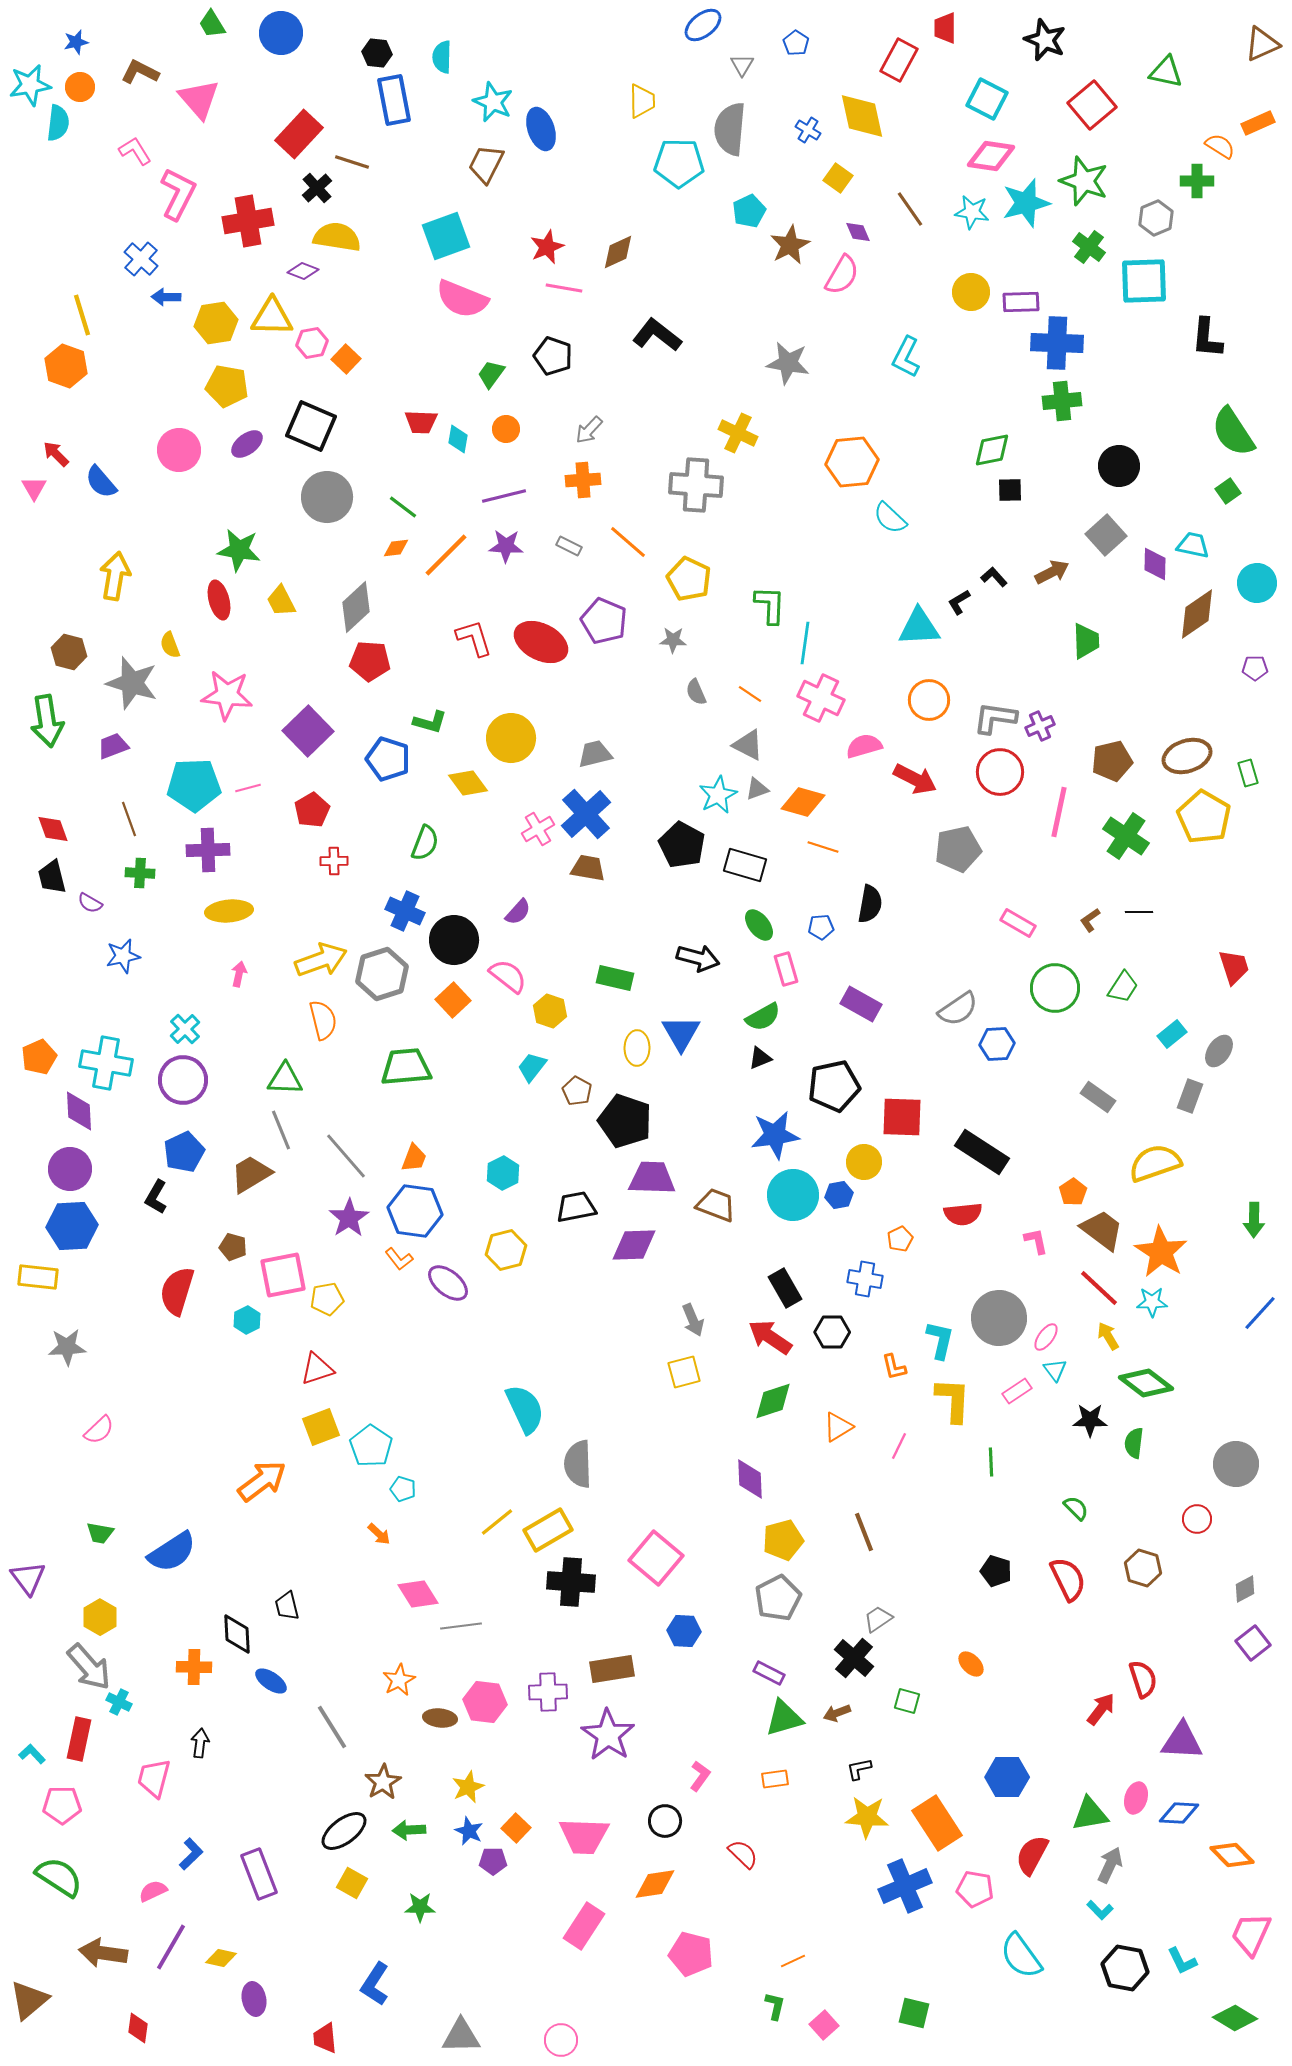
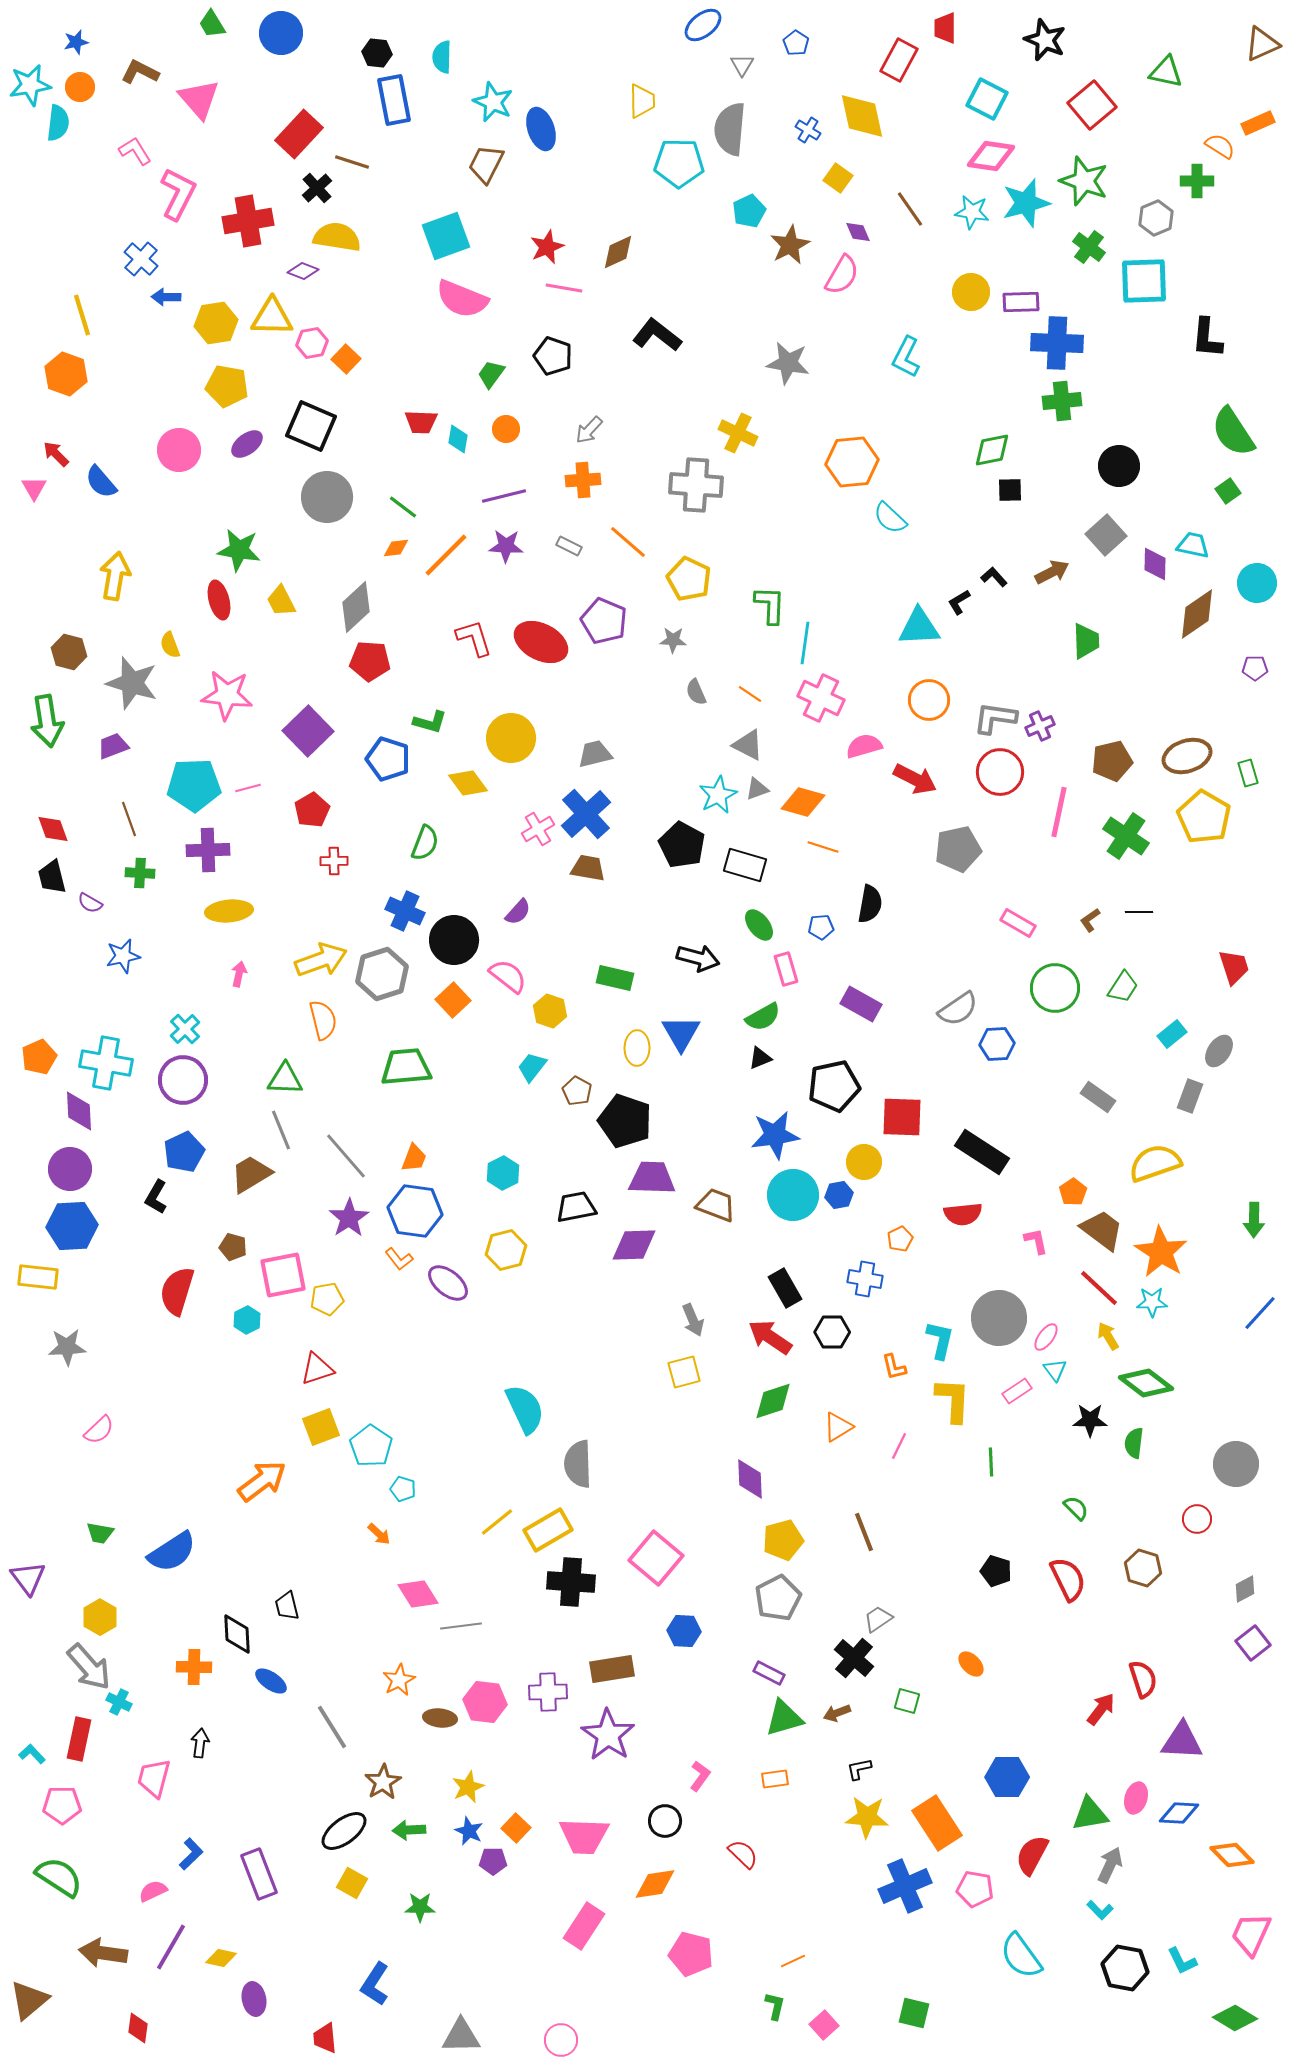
orange hexagon at (66, 366): moved 8 px down
